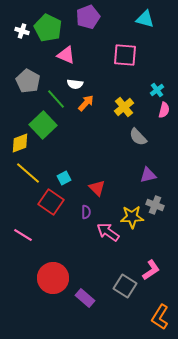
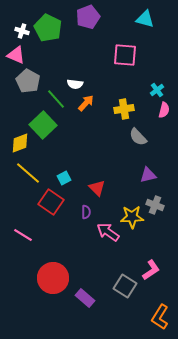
pink triangle: moved 50 px left
yellow cross: moved 2 px down; rotated 30 degrees clockwise
